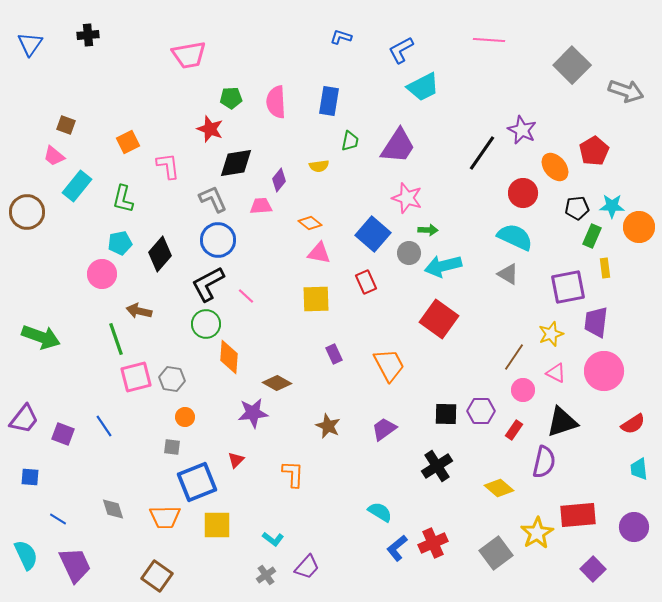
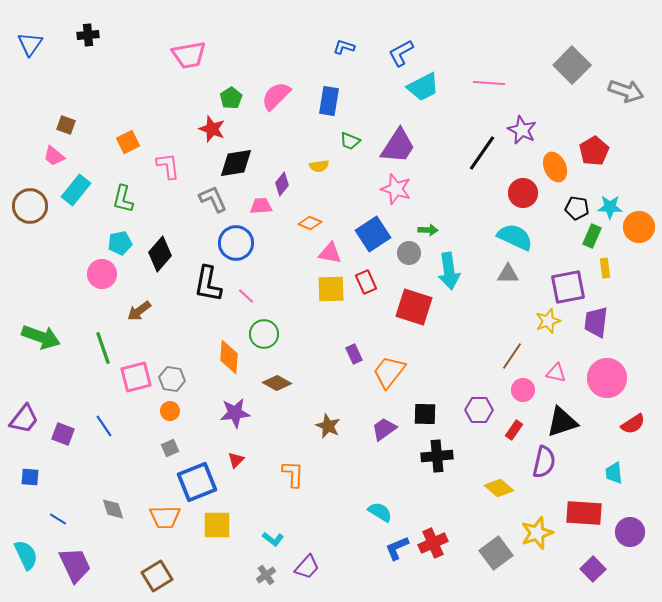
blue L-shape at (341, 37): moved 3 px right, 10 px down
pink line at (489, 40): moved 43 px down
blue L-shape at (401, 50): moved 3 px down
green pentagon at (231, 98): rotated 30 degrees counterclockwise
pink semicircle at (276, 102): moved 6 px up; rotated 48 degrees clockwise
red star at (210, 129): moved 2 px right
green trapezoid at (350, 141): rotated 100 degrees clockwise
orange ellipse at (555, 167): rotated 16 degrees clockwise
purple diamond at (279, 180): moved 3 px right, 4 px down
cyan rectangle at (77, 186): moved 1 px left, 4 px down
pink star at (407, 198): moved 11 px left, 9 px up
cyan star at (612, 206): moved 2 px left, 1 px down
black pentagon at (577, 208): rotated 15 degrees clockwise
brown circle at (27, 212): moved 3 px right, 6 px up
orange diamond at (310, 223): rotated 15 degrees counterclockwise
blue square at (373, 234): rotated 16 degrees clockwise
blue circle at (218, 240): moved 18 px right, 3 px down
pink triangle at (319, 253): moved 11 px right
cyan arrow at (443, 266): moved 6 px right, 5 px down; rotated 84 degrees counterclockwise
gray triangle at (508, 274): rotated 30 degrees counterclockwise
black L-shape at (208, 284): rotated 51 degrees counterclockwise
yellow square at (316, 299): moved 15 px right, 10 px up
brown arrow at (139, 311): rotated 50 degrees counterclockwise
red square at (439, 319): moved 25 px left, 12 px up; rotated 18 degrees counterclockwise
green circle at (206, 324): moved 58 px right, 10 px down
yellow star at (551, 334): moved 3 px left, 13 px up
green line at (116, 339): moved 13 px left, 9 px down
purple rectangle at (334, 354): moved 20 px right
brown line at (514, 357): moved 2 px left, 1 px up
orange trapezoid at (389, 365): moved 7 px down; rotated 114 degrees counterclockwise
pink circle at (604, 371): moved 3 px right, 7 px down
pink triangle at (556, 373): rotated 15 degrees counterclockwise
purple hexagon at (481, 411): moved 2 px left, 1 px up
purple star at (253, 413): moved 18 px left
black square at (446, 414): moved 21 px left
orange circle at (185, 417): moved 15 px left, 6 px up
gray square at (172, 447): moved 2 px left, 1 px down; rotated 30 degrees counterclockwise
black cross at (437, 466): moved 10 px up; rotated 28 degrees clockwise
cyan trapezoid at (639, 469): moved 25 px left, 4 px down
red rectangle at (578, 515): moved 6 px right, 2 px up; rotated 9 degrees clockwise
purple circle at (634, 527): moved 4 px left, 5 px down
yellow star at (537, 533): rotated 12 degrees clockwise
blue L-shape at (397, 548): rotated 16 degrees clockwise
brown square at (157, 576): rotated 24 degrees clockwise
